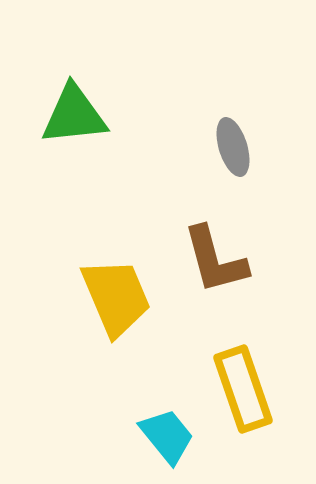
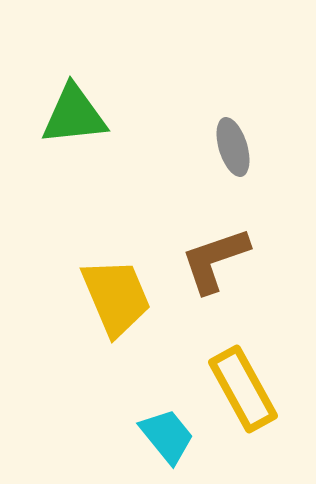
brown L-shape: rotated 86 degrees clockwise
yellow rectangle: rotated 10 degrees counterclockwise
